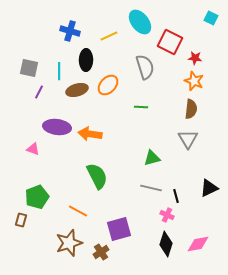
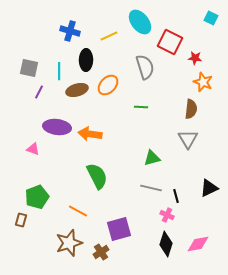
orange star: moved 9 px right, 1 px down
